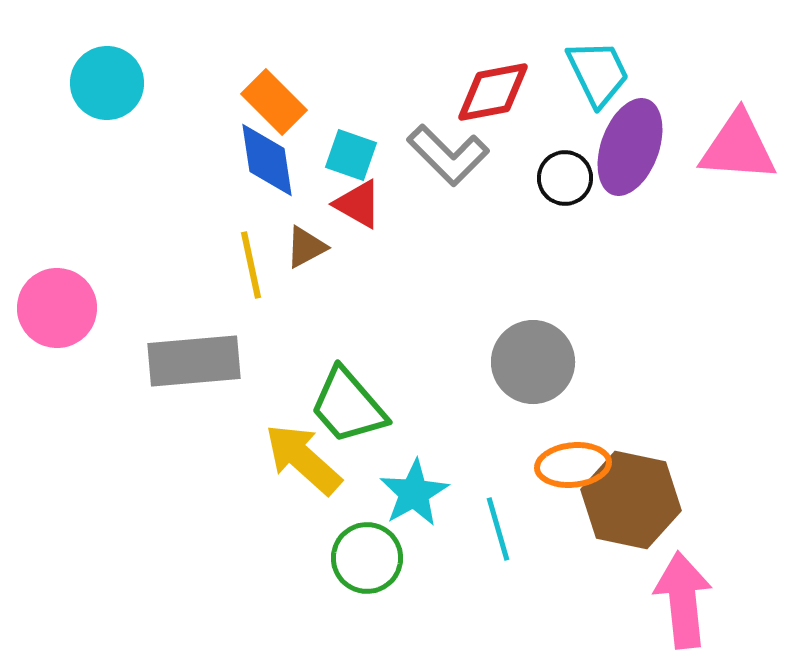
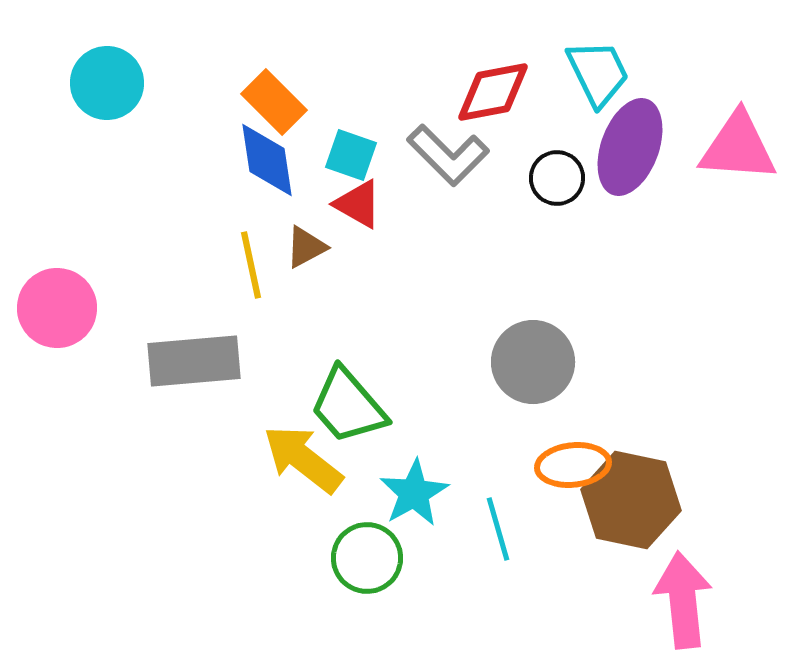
black circle: moved 8 px left
yellow arrow: rotated 4 degrees counterclockwise
